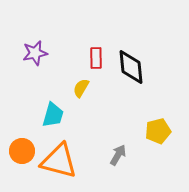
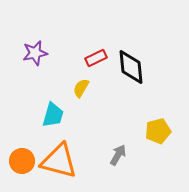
red rectangle: rotated 65 degrees clockwise
orange circle: moved 10 px down
